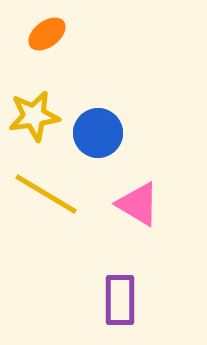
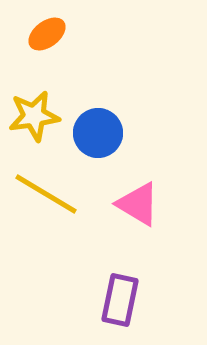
purple rectangle: rotated 12 degrees clockwise
